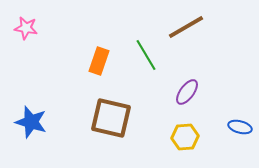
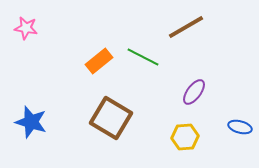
green line: moved 3 px left, 2 px down; rotated 32 degrees counterclockwise
orange rectangle: rotated 32 degrees clockwise
purple ellipse: moved 7 px right
brown square: rotated 18 degrees clockwise
